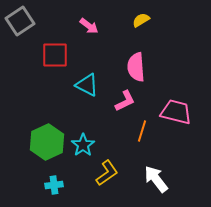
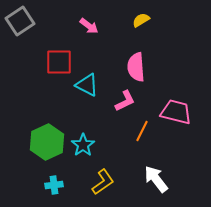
red square: moved 4 px right, 7 px down
orange line: rotated 10 degrees clockwise
yellow L-shape: moved 4 px left, 9 px down
